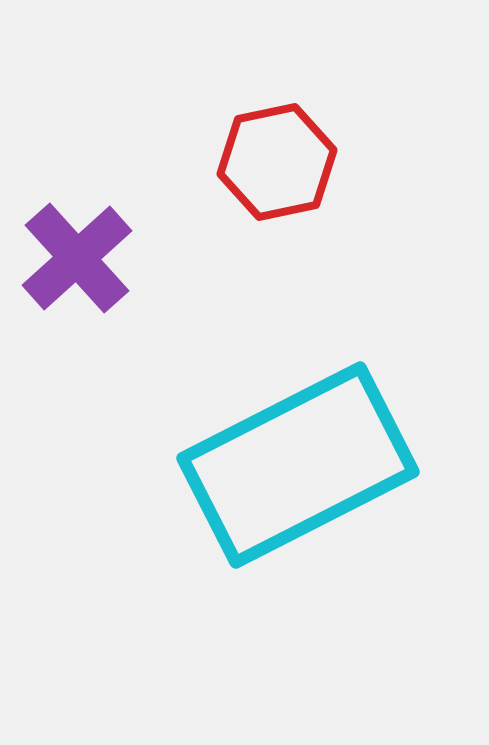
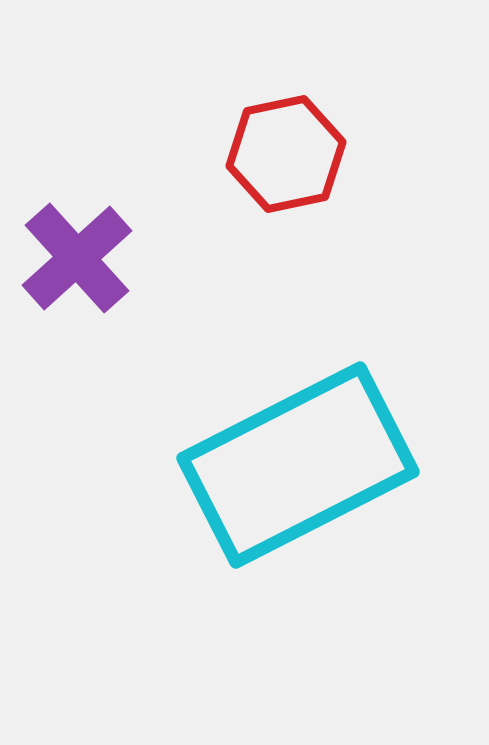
red hexagon: moved 9 px right, 8 px up
